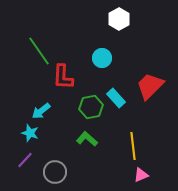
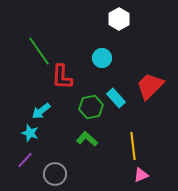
red L-shape: moved 1 px left
gray circle: moved 2 px down
